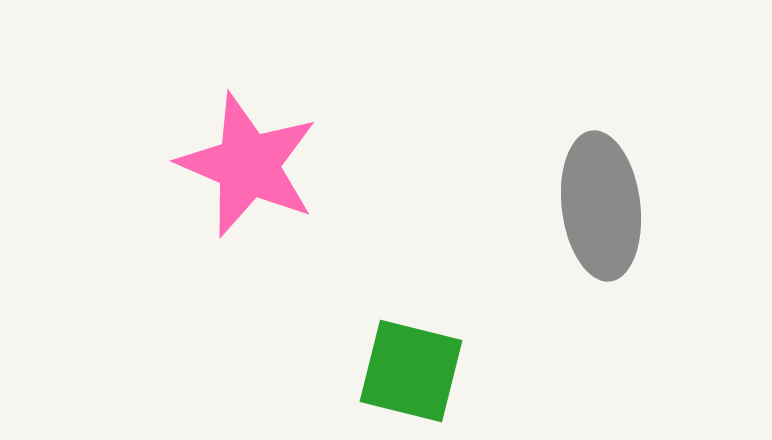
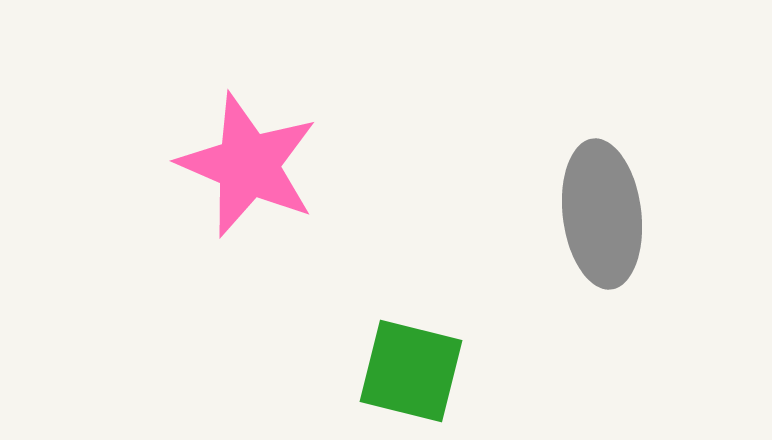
gray ellipse: moved 1 px right, 8 px down
